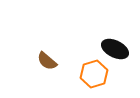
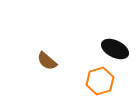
orange hexagon: moved 6 px right, 7 px down
